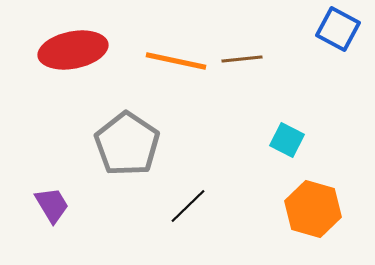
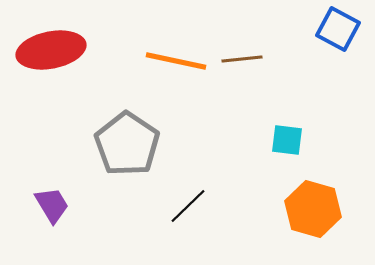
red ellipse: moved 22 px left
cyan square: rotated 20 degrees counterclockwise
